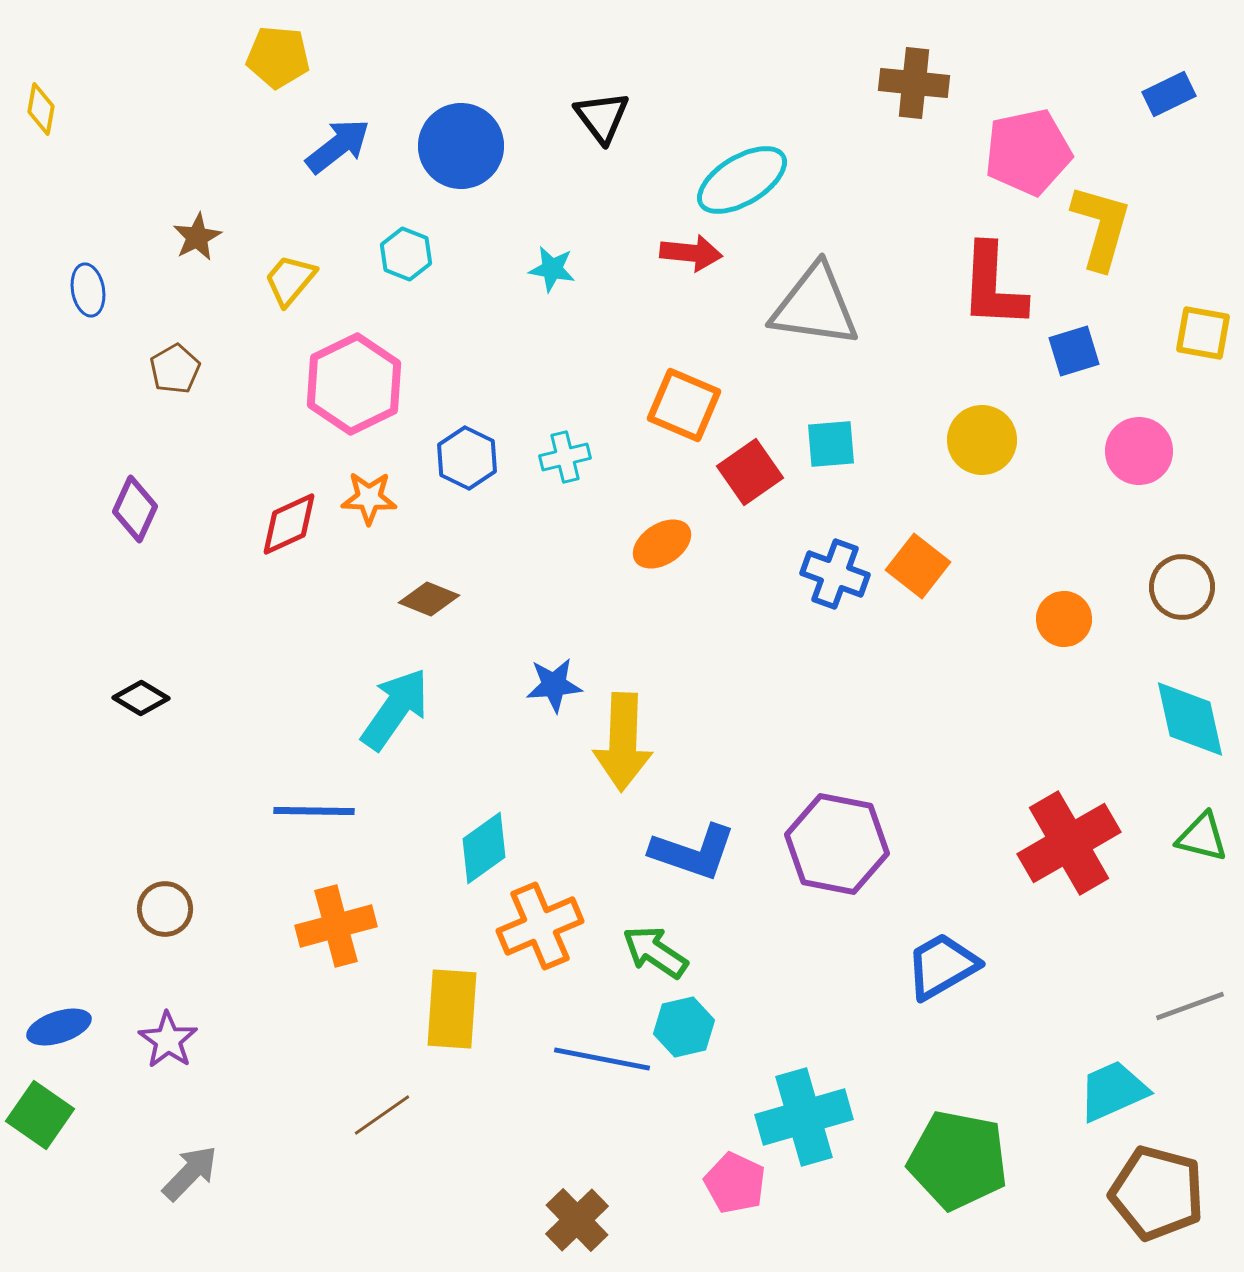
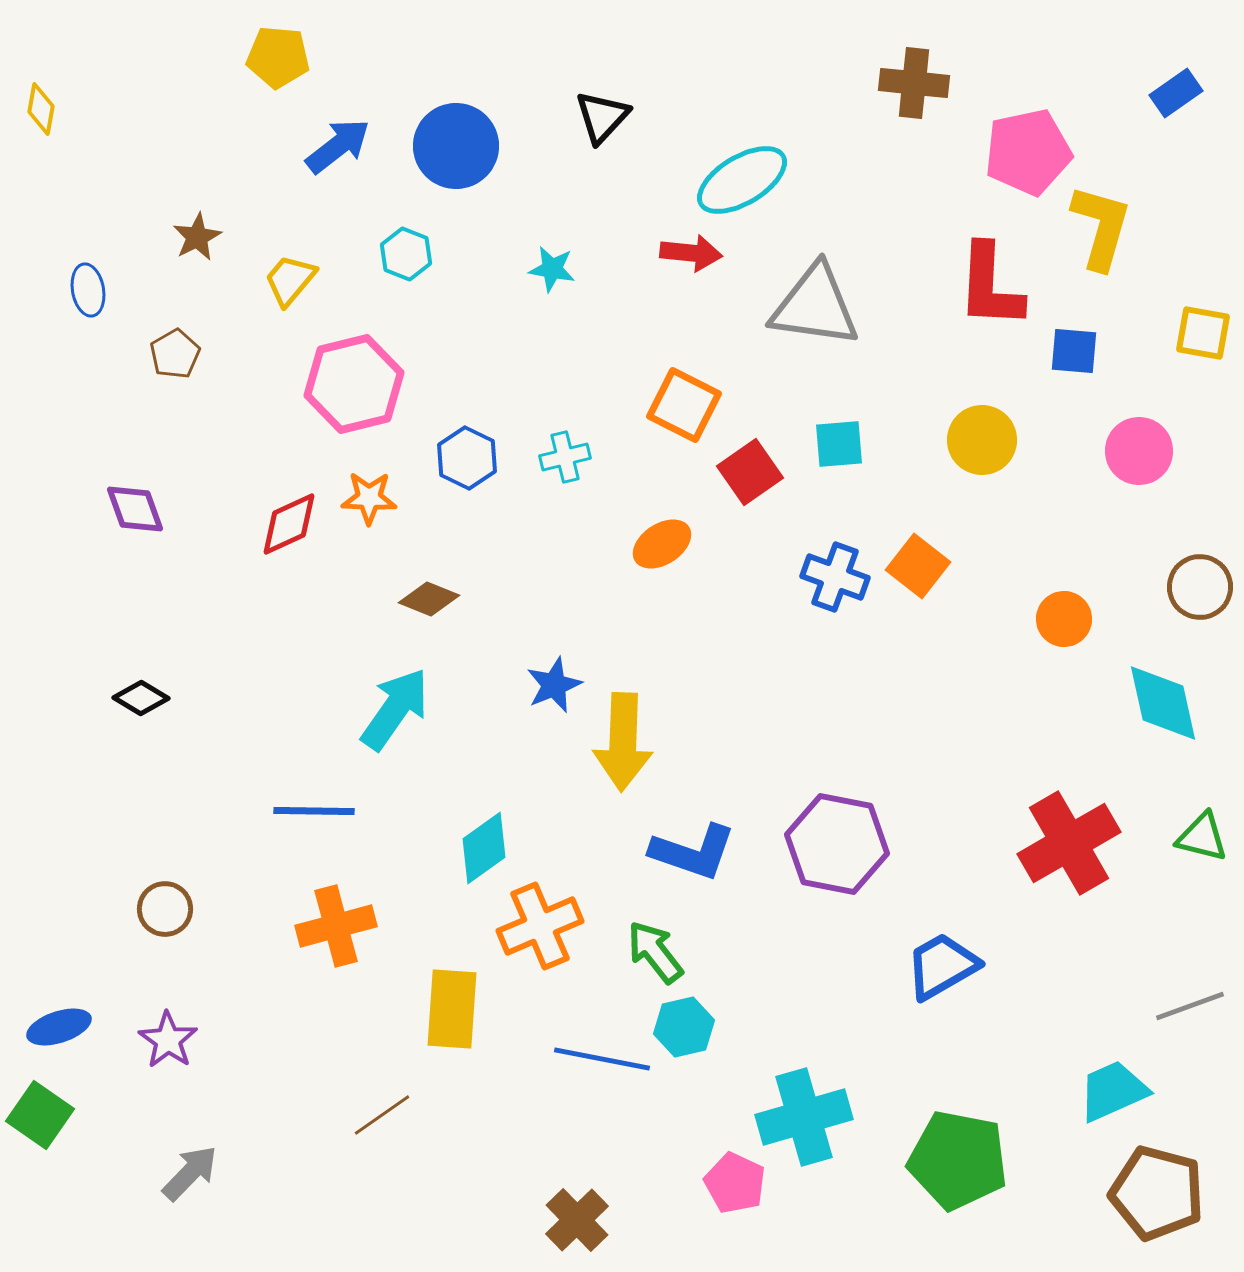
blue rectangle at (1169, 94): moved 7 px right, 1 px up; rotated 9 degrees counterclockwise
black triangle at (602, 117): rotated 20 degrees clockwise
blue circle at (461, 146): moved 5 px left
red L-shape at (993, 286): moved 3 px left
blue square at (1074, 351): rotated 22 degrees clockwise
brown pentagon at (175, 369): moved 15 px up
pink hexagon at (354, 384): rotated 12 degrees clockwise
orange square at (684, 405): rotated 4 degrees clockwise
cyan square at (831, 444): moved 8 px right
purple diamond at (135, 509): rotated 44 degrees counterclockwise
blue cross at (835, 574): moved 3 px down
brown circle at (1182, 587): moved 18 px right
blue star at (554, 685): rotated 18 degrees counterclockwise
cyan diamond at (1190, 719): moved 27 px left, 16 px up
green arrow at (655, 952): rotated 18 degrees clockwise
